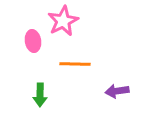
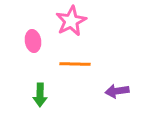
pink star: moved 8 px right
